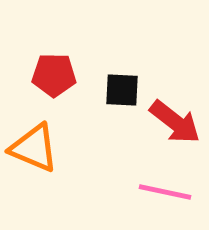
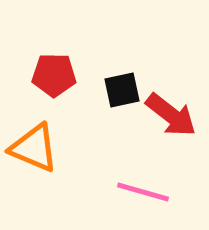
black square: rotated 15 degrees counterclockwise
red arrow: moved 4 px left, 7 px up
pink line: moved 22 px left; rotated 4 degrees clockwise
